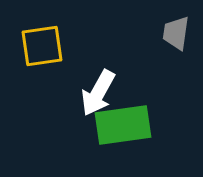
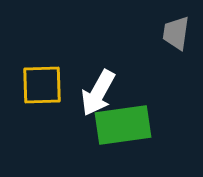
yellow square: moved 39 px down; rotated 6 degrees clockwise
